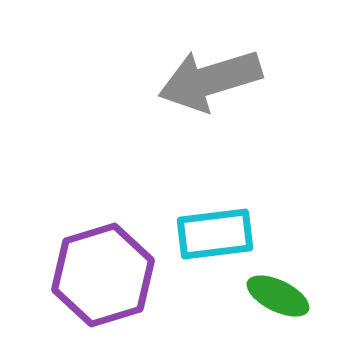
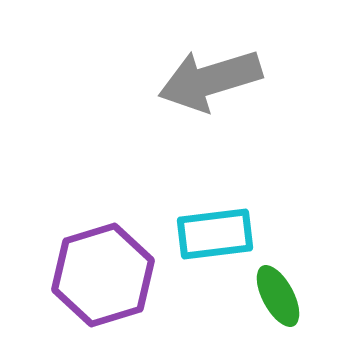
green ellipse: rotated 36 degrees clockwise
